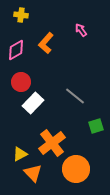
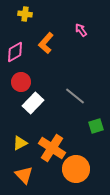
yellow cross: moved 4 px right, 1 px up
pink diamond: moved 1 px left, 2 px down
orange cross: moved 5 px down; rotated 20 degrees counterclockwise
yellow triangle: moved 11 px up
orange triangle: moved 9 px left, 2 px down
